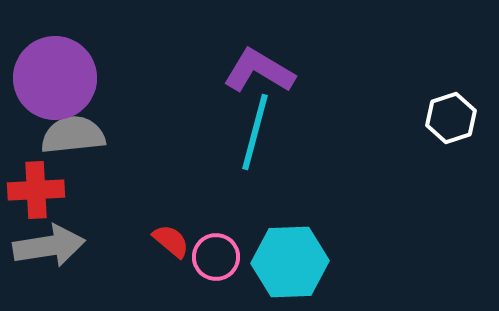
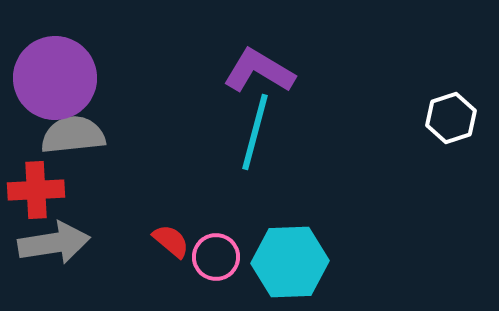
gray arrow: moved 5 px right, 3 px up
